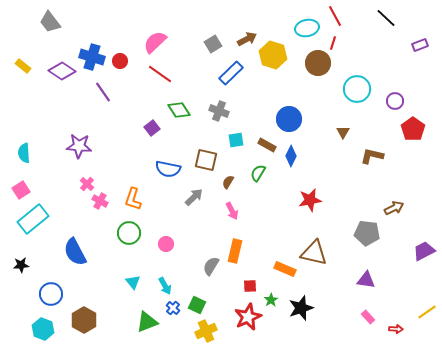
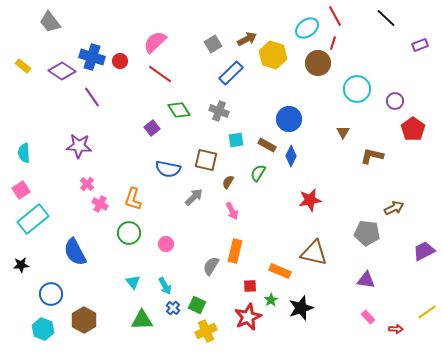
cyan ellipse at (307, 28): rotated 25 degrees counterclockwise
purple line at (103, 92): moved 11 px left, 5 px down
pink cross at (100, 201): moved 3 px down
orange rectangle at (285, 269): moved 5 px left, 2 px down
green triangle at (147, 322): moved 5 px left, 2 px up; rotated 20 degrees clockwise
